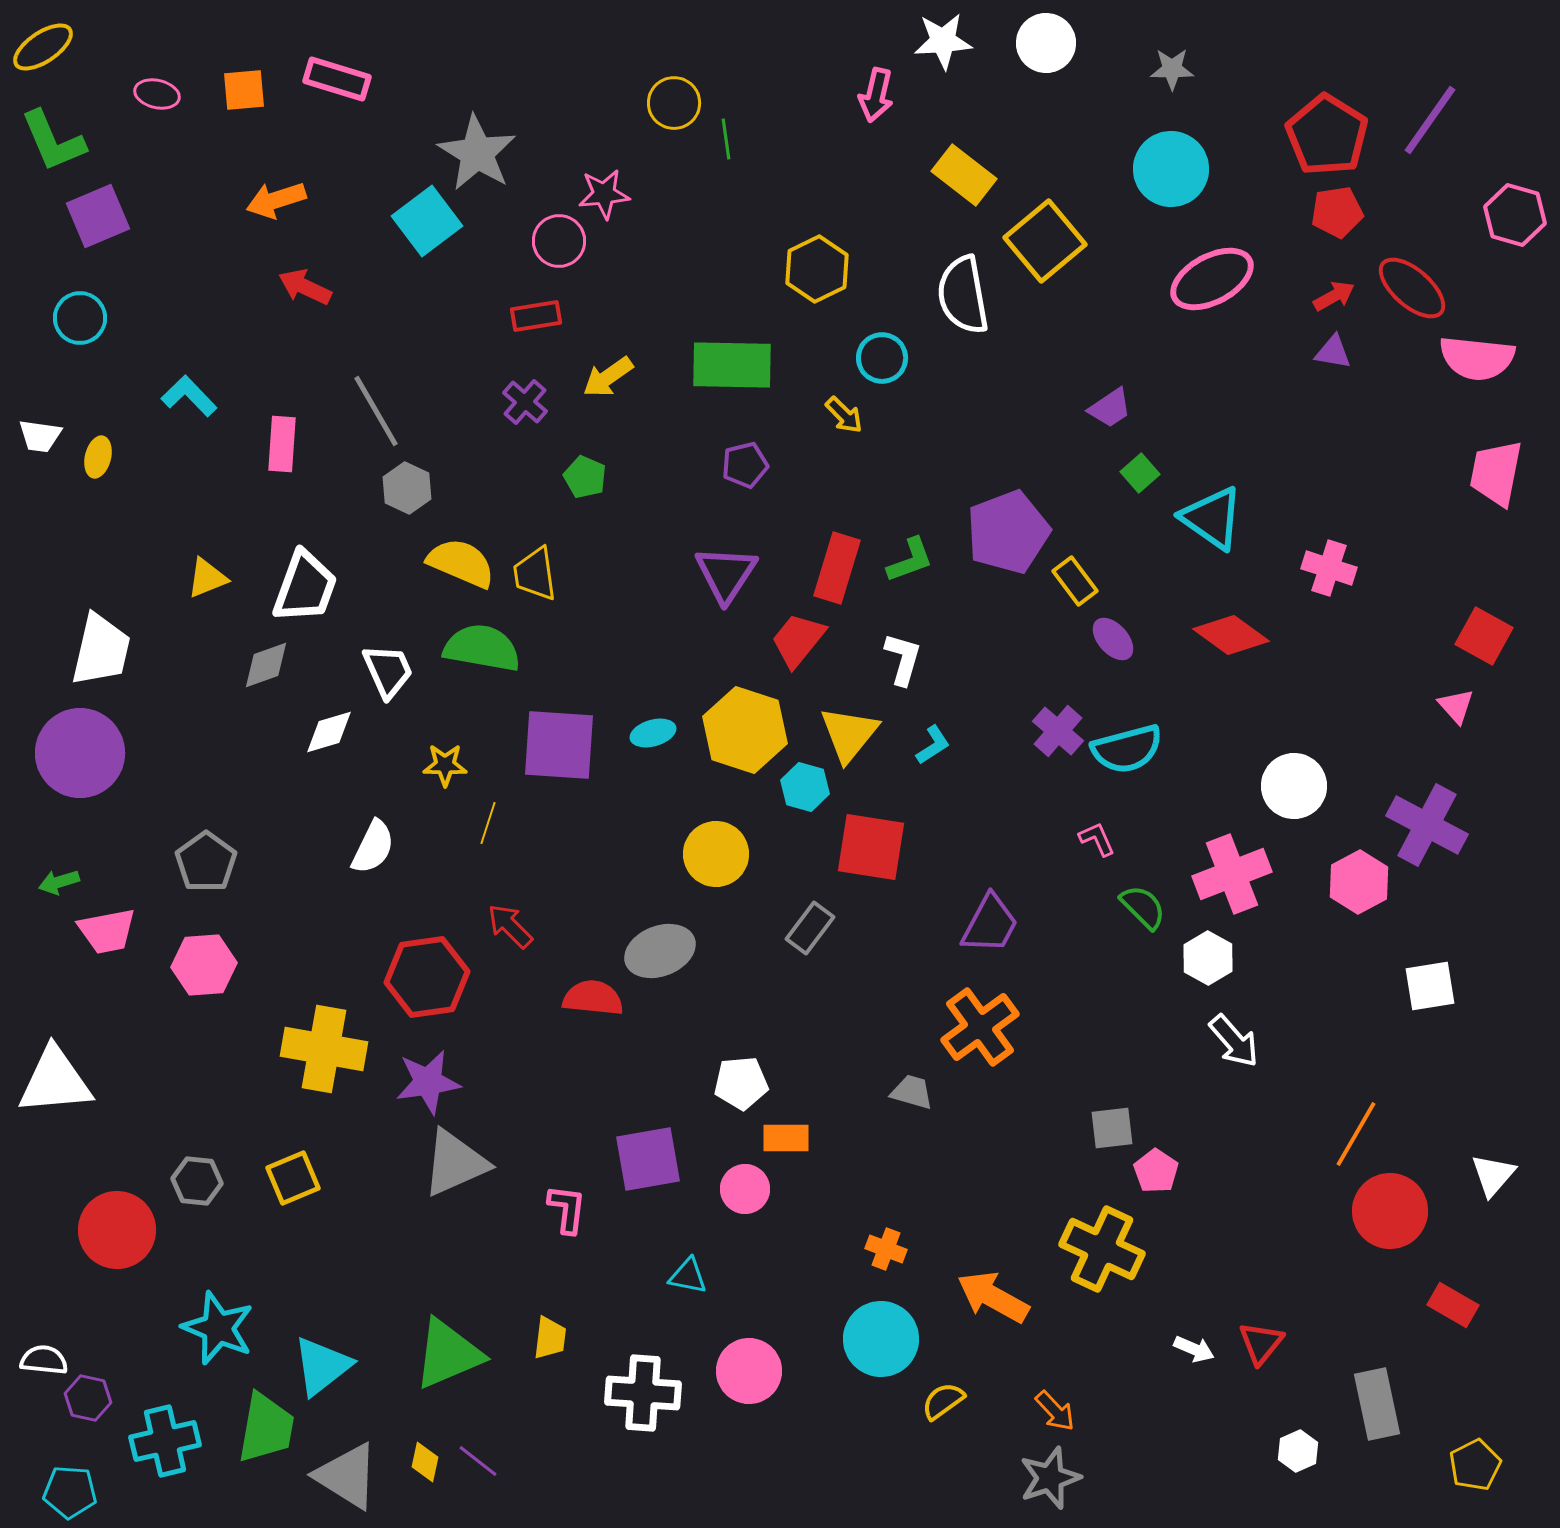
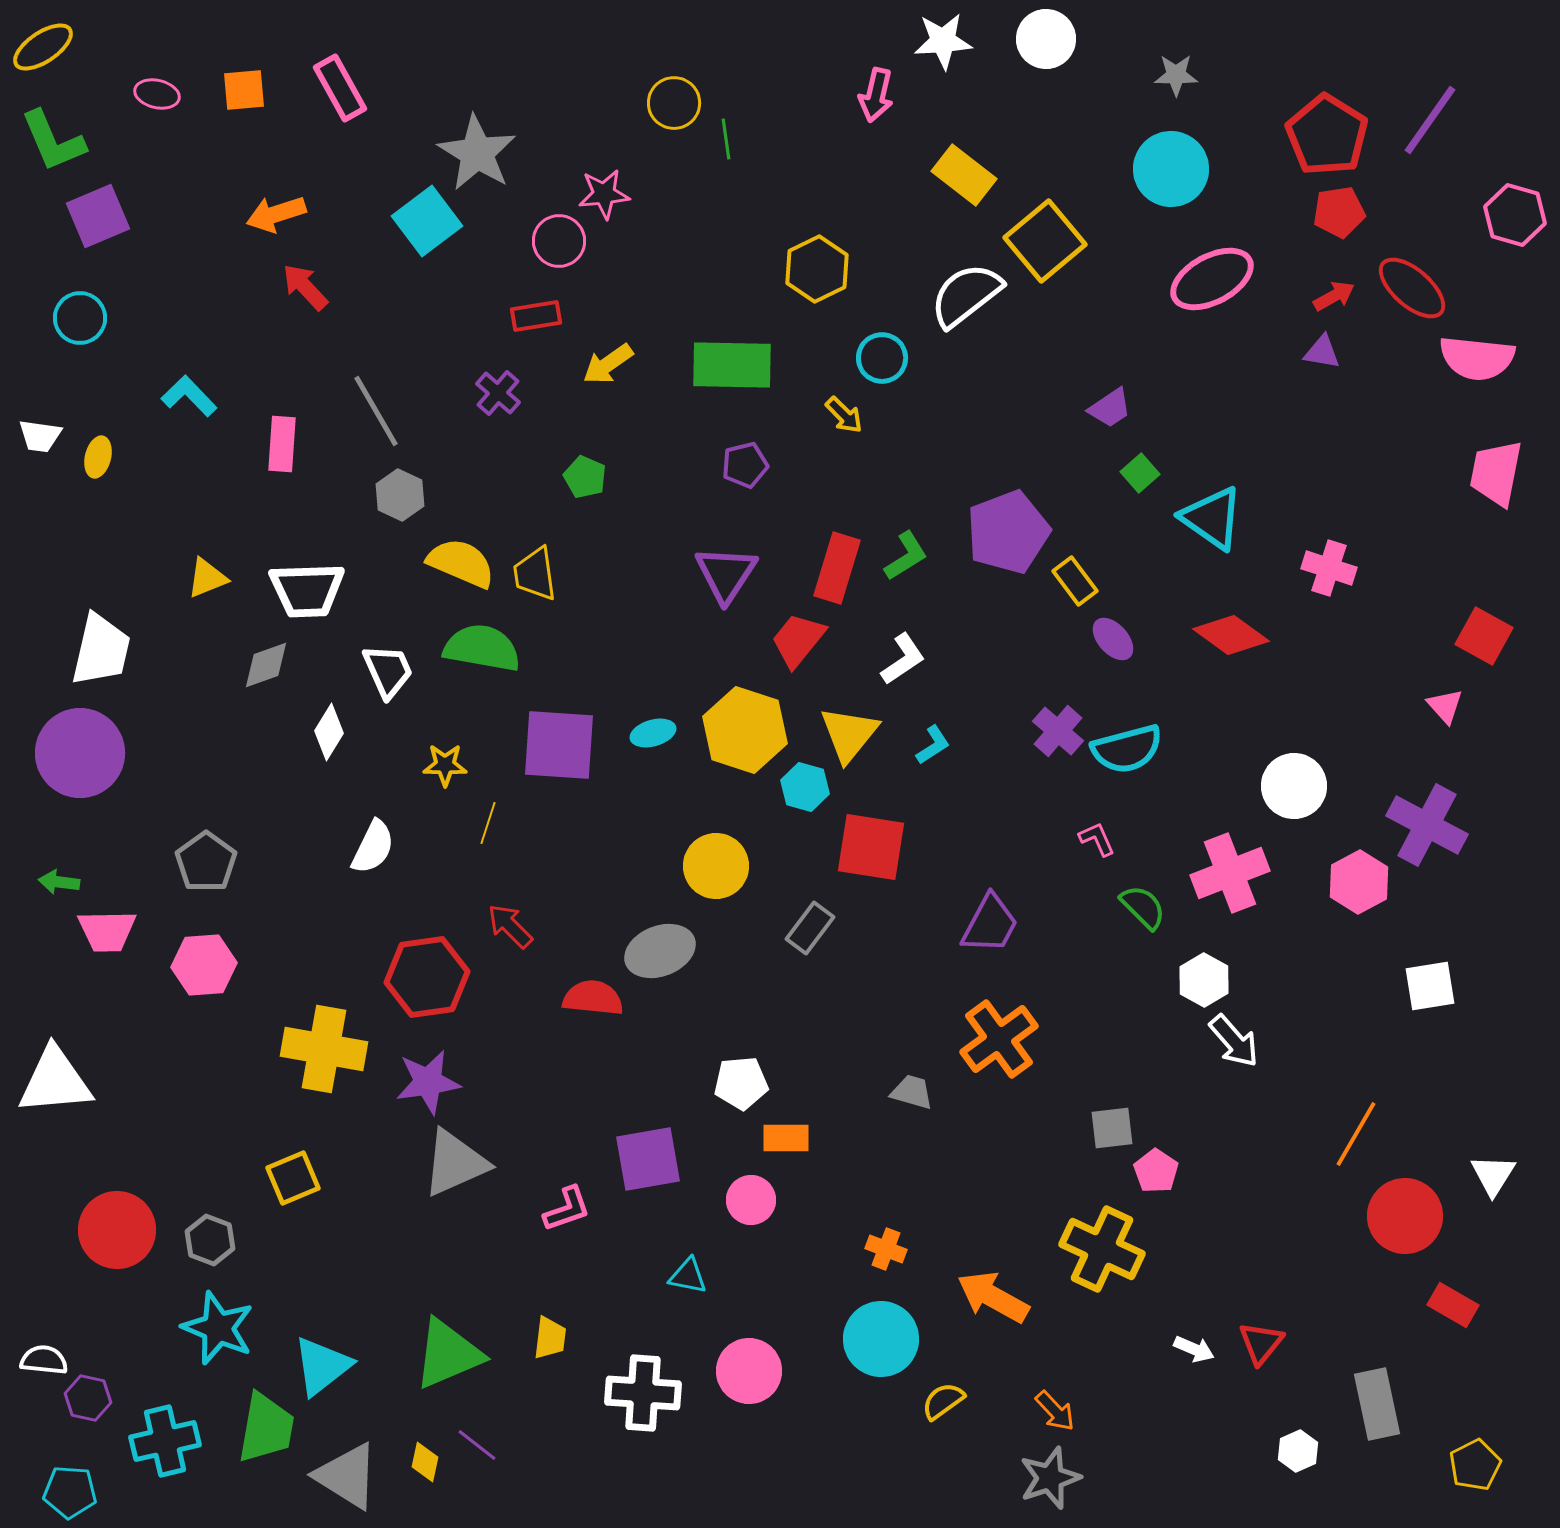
white circle at (1046, 43): moved 4 px up
gray star at (1172, 69): moved 4 px right, 6 px down
pink rectangle at (337, 79): moved 3 px right, 9 px down; rotated 44 degrees clockwise
orange arrow at (276, 200): moved 14 px down
red pentagon at (1337, 212): moved 2 px right
red arrow at (305, 287): rotated 22 degrees clockwise
white semicircle at (963, 295): moved 3 px right; rotated 62 degrees clockwise
purple triangle at (1333, 352): moved 11 px left
yellow arrow at (608, 377): moved 13 px up
purple cross at (525, 402): moved 27 px left, 9 px up
gray hexagon at (407, 488): moved 7 px left, 7 px down
green L-shape at (910, 560): moved 4 px left, 4 px up; rotated 12 degrees counterclockwise
white trapezoid at (305, 587): moved 2 px right, 3 px down; rotated 68 degrees clockwise
white L-shape at (903, 659): rotated 40 degrees clockwise
pink triangle at (1456, 706): moved 11 px left
white diamond at (329, 732): rotated 42 degrees counterclockwise
yellow circle at (716, 854): moved 12 px down
pink cross at (1232, 874): moved 2 px left, 1 px up
green arrow at (59, 882): rotated 24 degrees clockwise
pink trapezoid at (107, 931): rotated 10 degrees clockwise
white hexagon at (1208, 958): moved 4 px left, 22 px down
orange cross at (980, 1027): moved 19 px right, 12 px down
white triangle at (1493, 1175): rotated 9 degrees counterclockwise
gray hexagon at (197, 1181): moved 13 px right, 59 px down; rotated 15 degrees clockwise
pink circle at (745, 1189): moved 6 px right, 11 px down
pink L-shape at (567, 1209): rotated 64 degrees clockwise
red circle at (1390, 1211): moved 15 px right, 5 px down
purple line at (478, 1461): moved 1 px left, 16 px up
